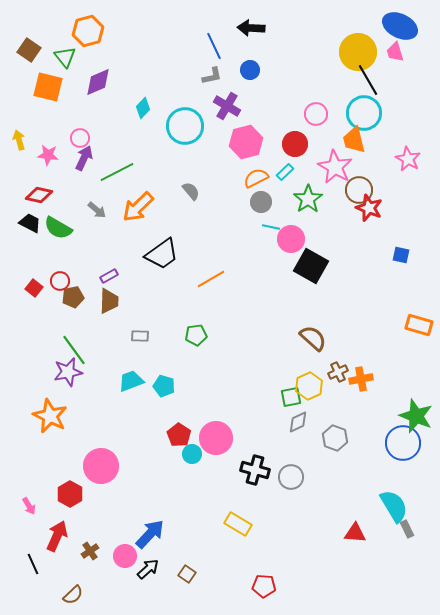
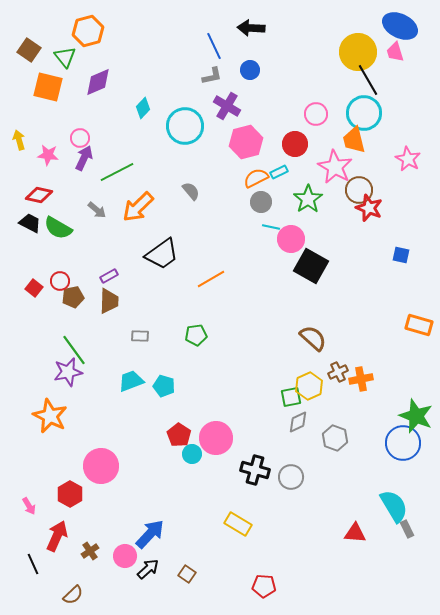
cyan rectangle at (285, 172): moved 6 px left; rotated 18 degrees clockwise
